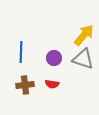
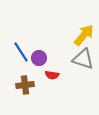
blue line: rotated 35 degrees counterclockwise
purple circle: moved 15 px left
red semicircle: moved 9 px up
